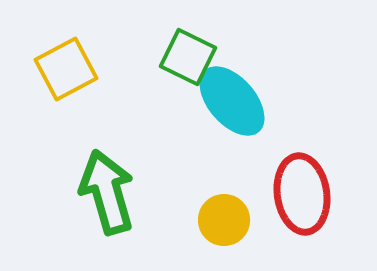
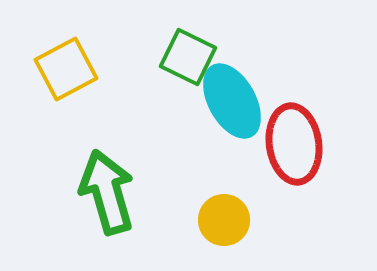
cyan ellipse: rotated 12 degrees clockwise
red ellipse: moved 8 px left, 50 px up
